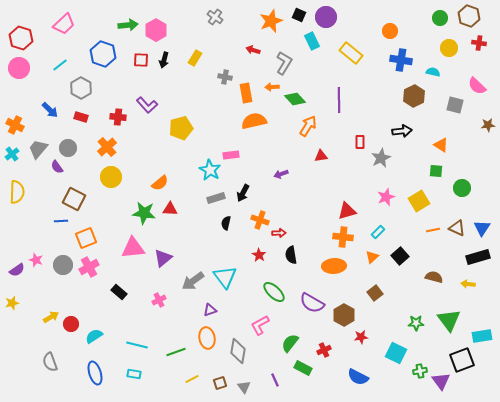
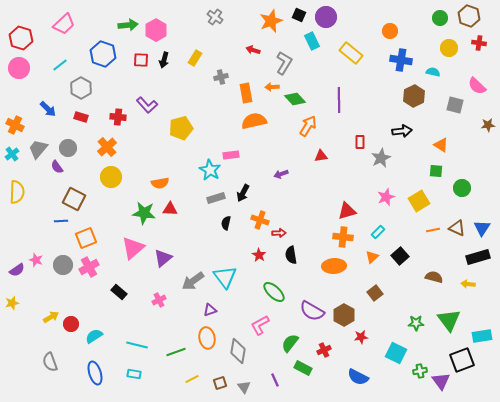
gray cross at (225, 77): moved 4 px left; rotated 24 degrees counterclockwise
blue arrow at (50, 110): moved 2 px left, 1 px up
orange semicircle at (160, 183): rotated 30 degrees clockwise
pink triangle at (133, 248): rotated 35 degrees counterclockwise
purple semicircle at (312, 303): moved 8 px down
